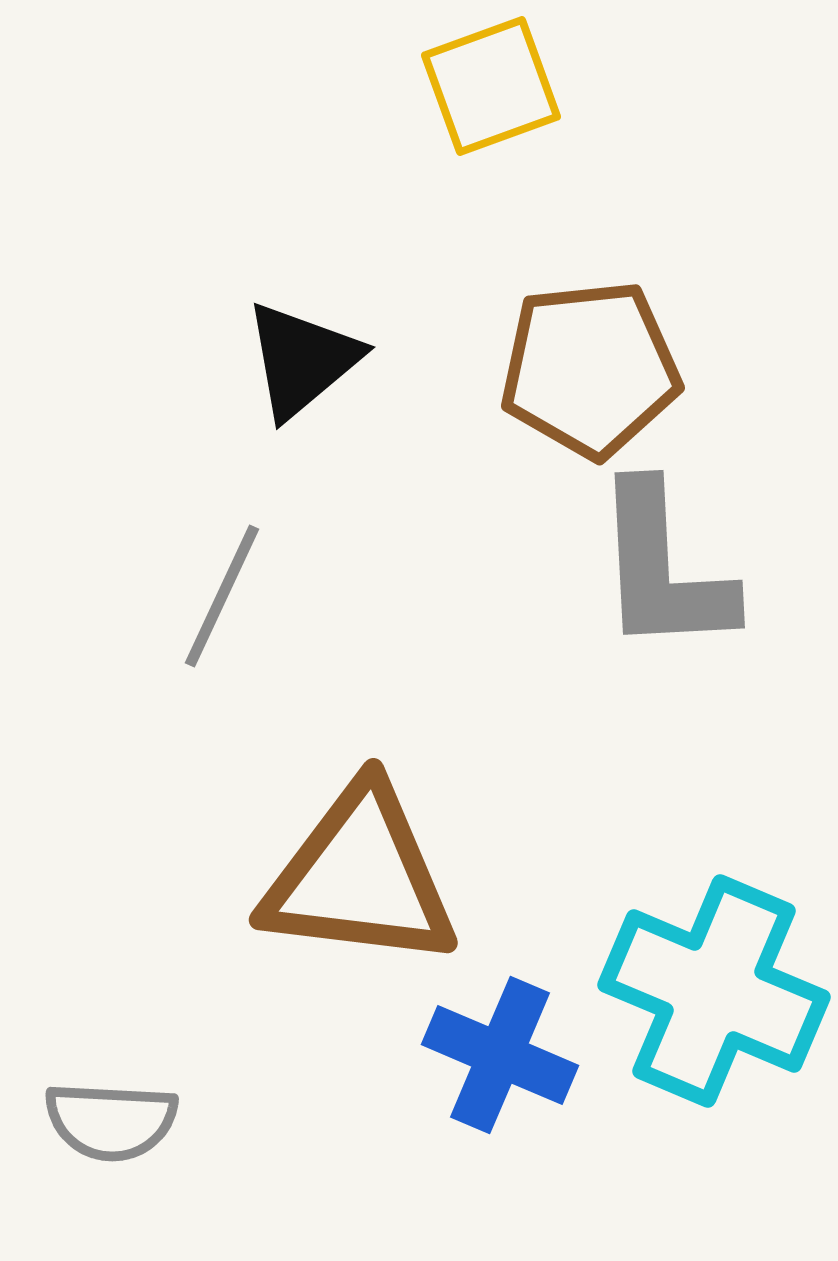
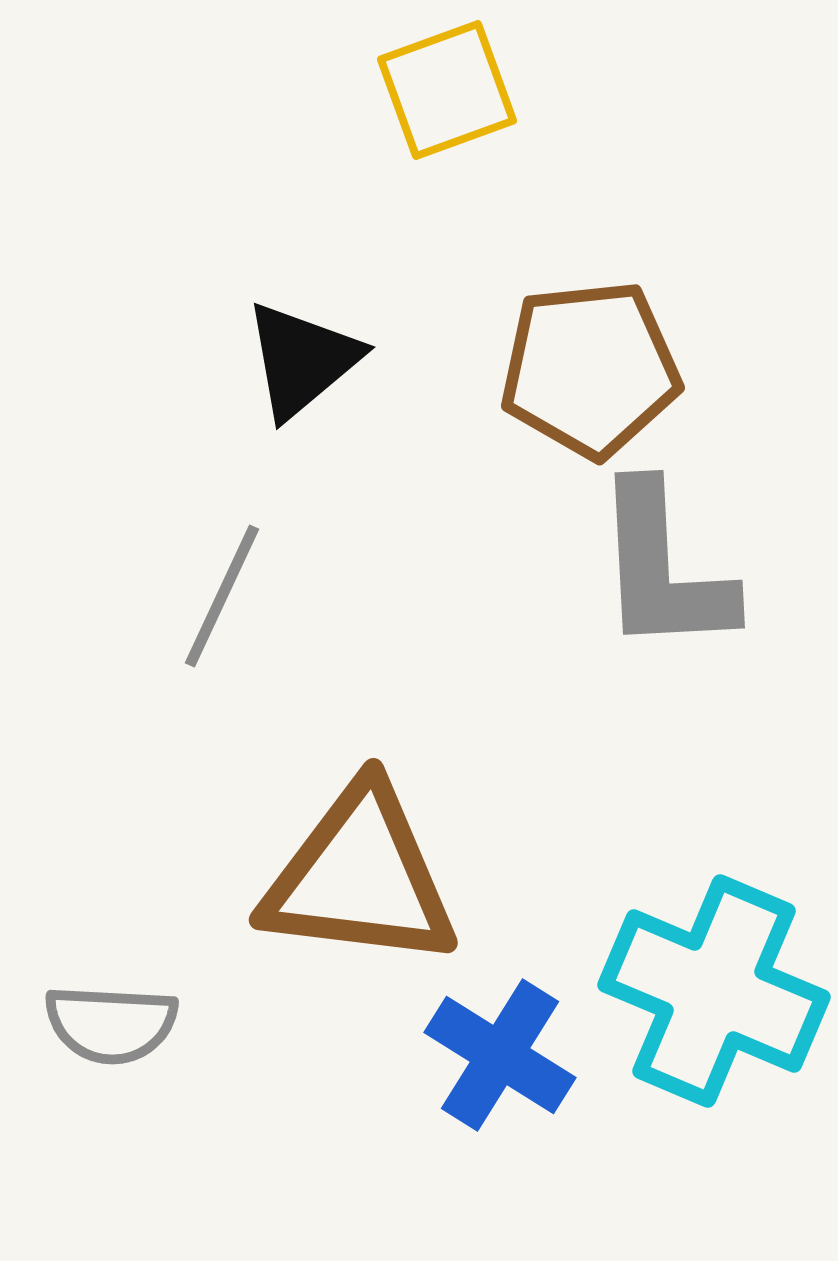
yellow square: moved 44 px left, 4 px down
blue cross: rotated 9 degrees clockwise
gray semicircle: moved 97 px up
